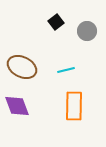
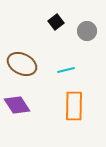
brown ellipse: moved 3 px up
purple diamond: moved 1 px up; rotated 12 degrees counterclockwise
